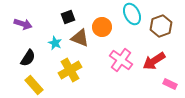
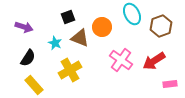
purple arrow: moved 1 px right, 3 px down
pink rectangle: rotated 32 degrees counterclockwise
